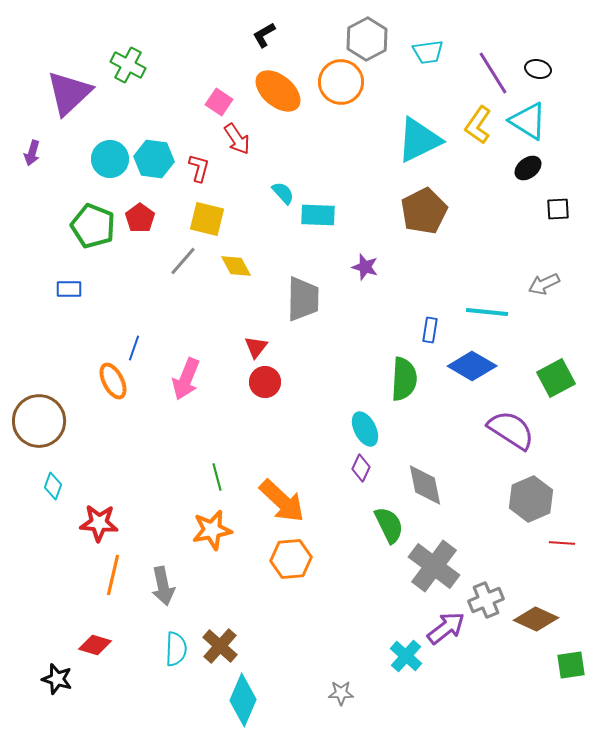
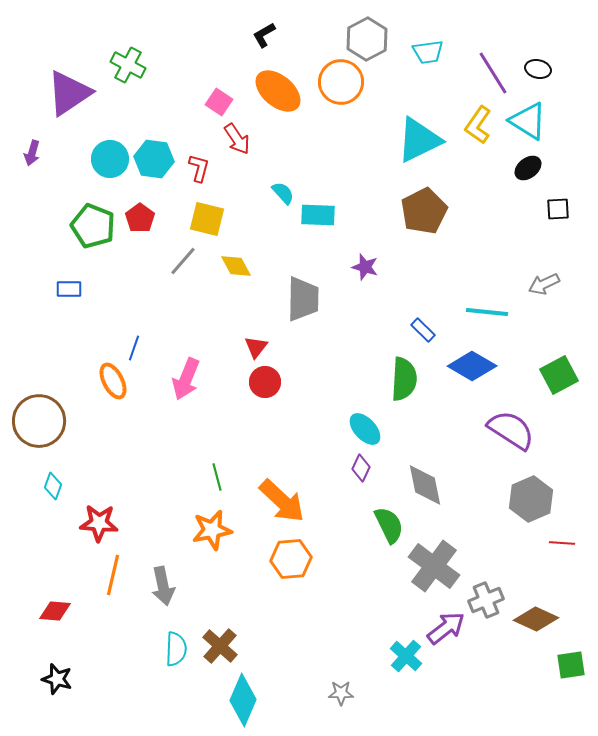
purple triangle at (69, 93): rotated 9 degrees clockwise
blue rectangle at (430, 330): moved 7 px left; rotated 55 degrees counterclockwise
green square at (556, 378): moved 3 px right, 3 px up
cyan ellipse at (365, 429): rotated 16 degrees counterclockwise
red diamond at (95, 645): moved 40 px left, 34 px up; rotated 12 degrees counterclockwise
